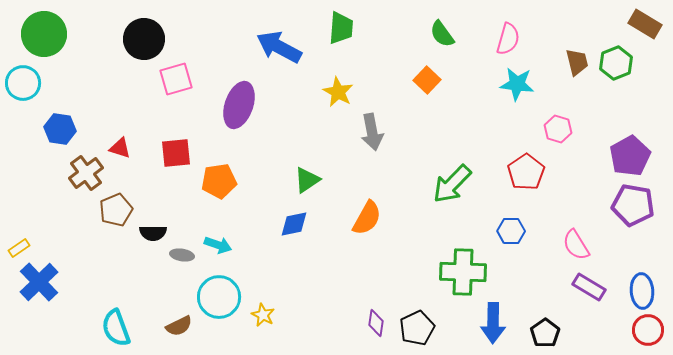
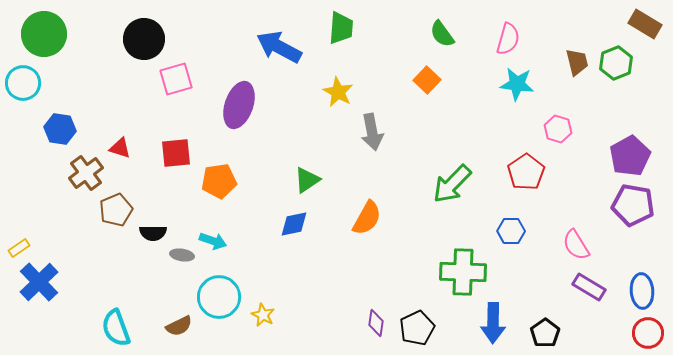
cyan arrow at (218, 245): moved 5 px left, 4 px up
red circle at (648, 330): moved 3 px down
